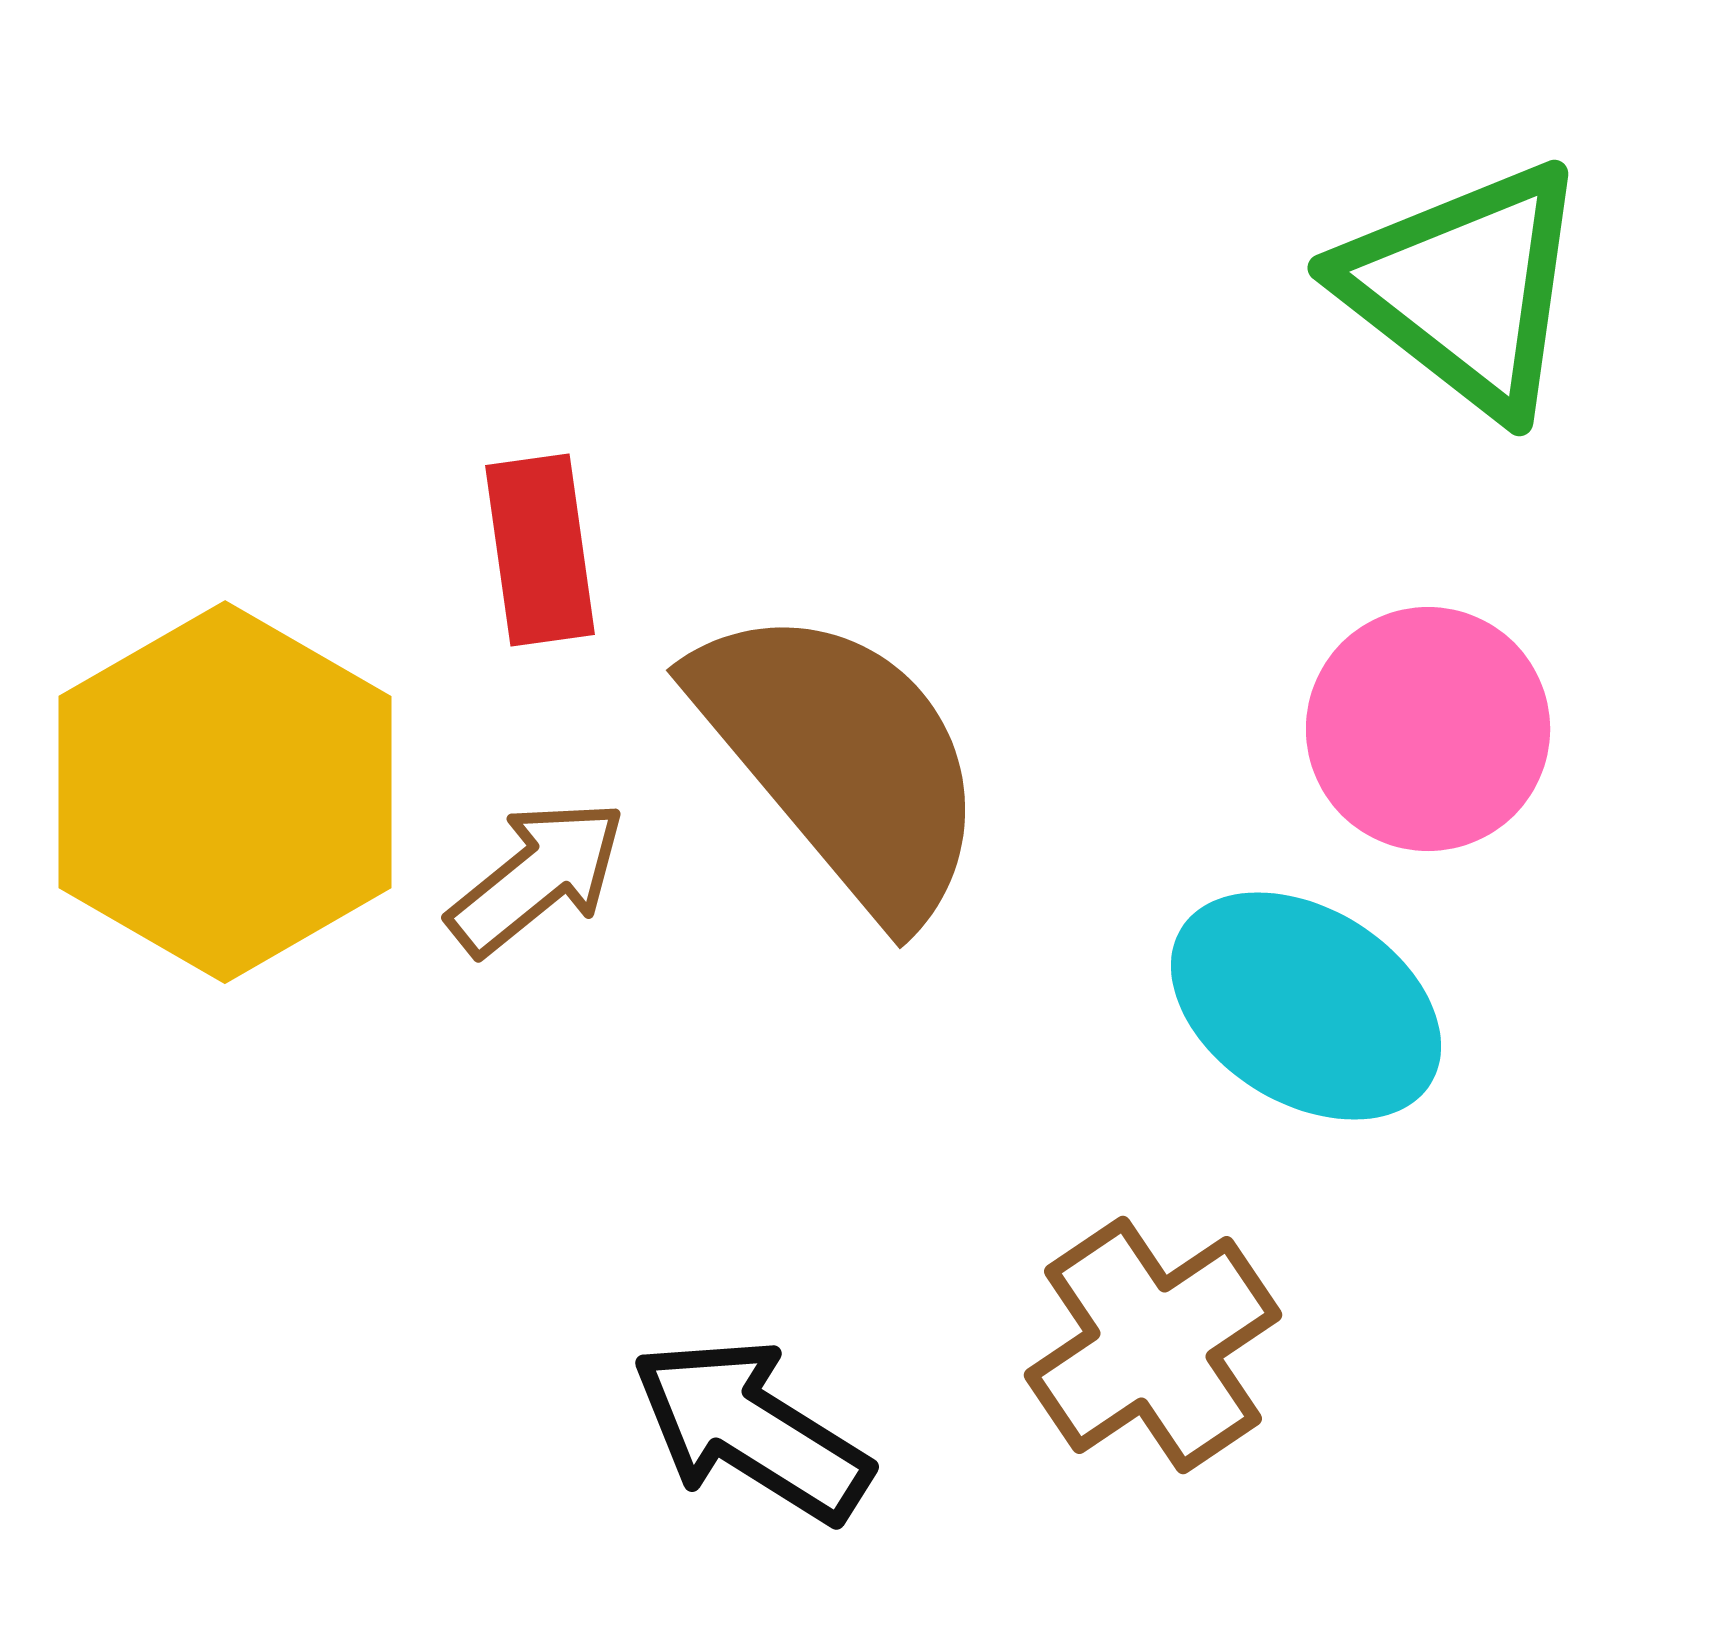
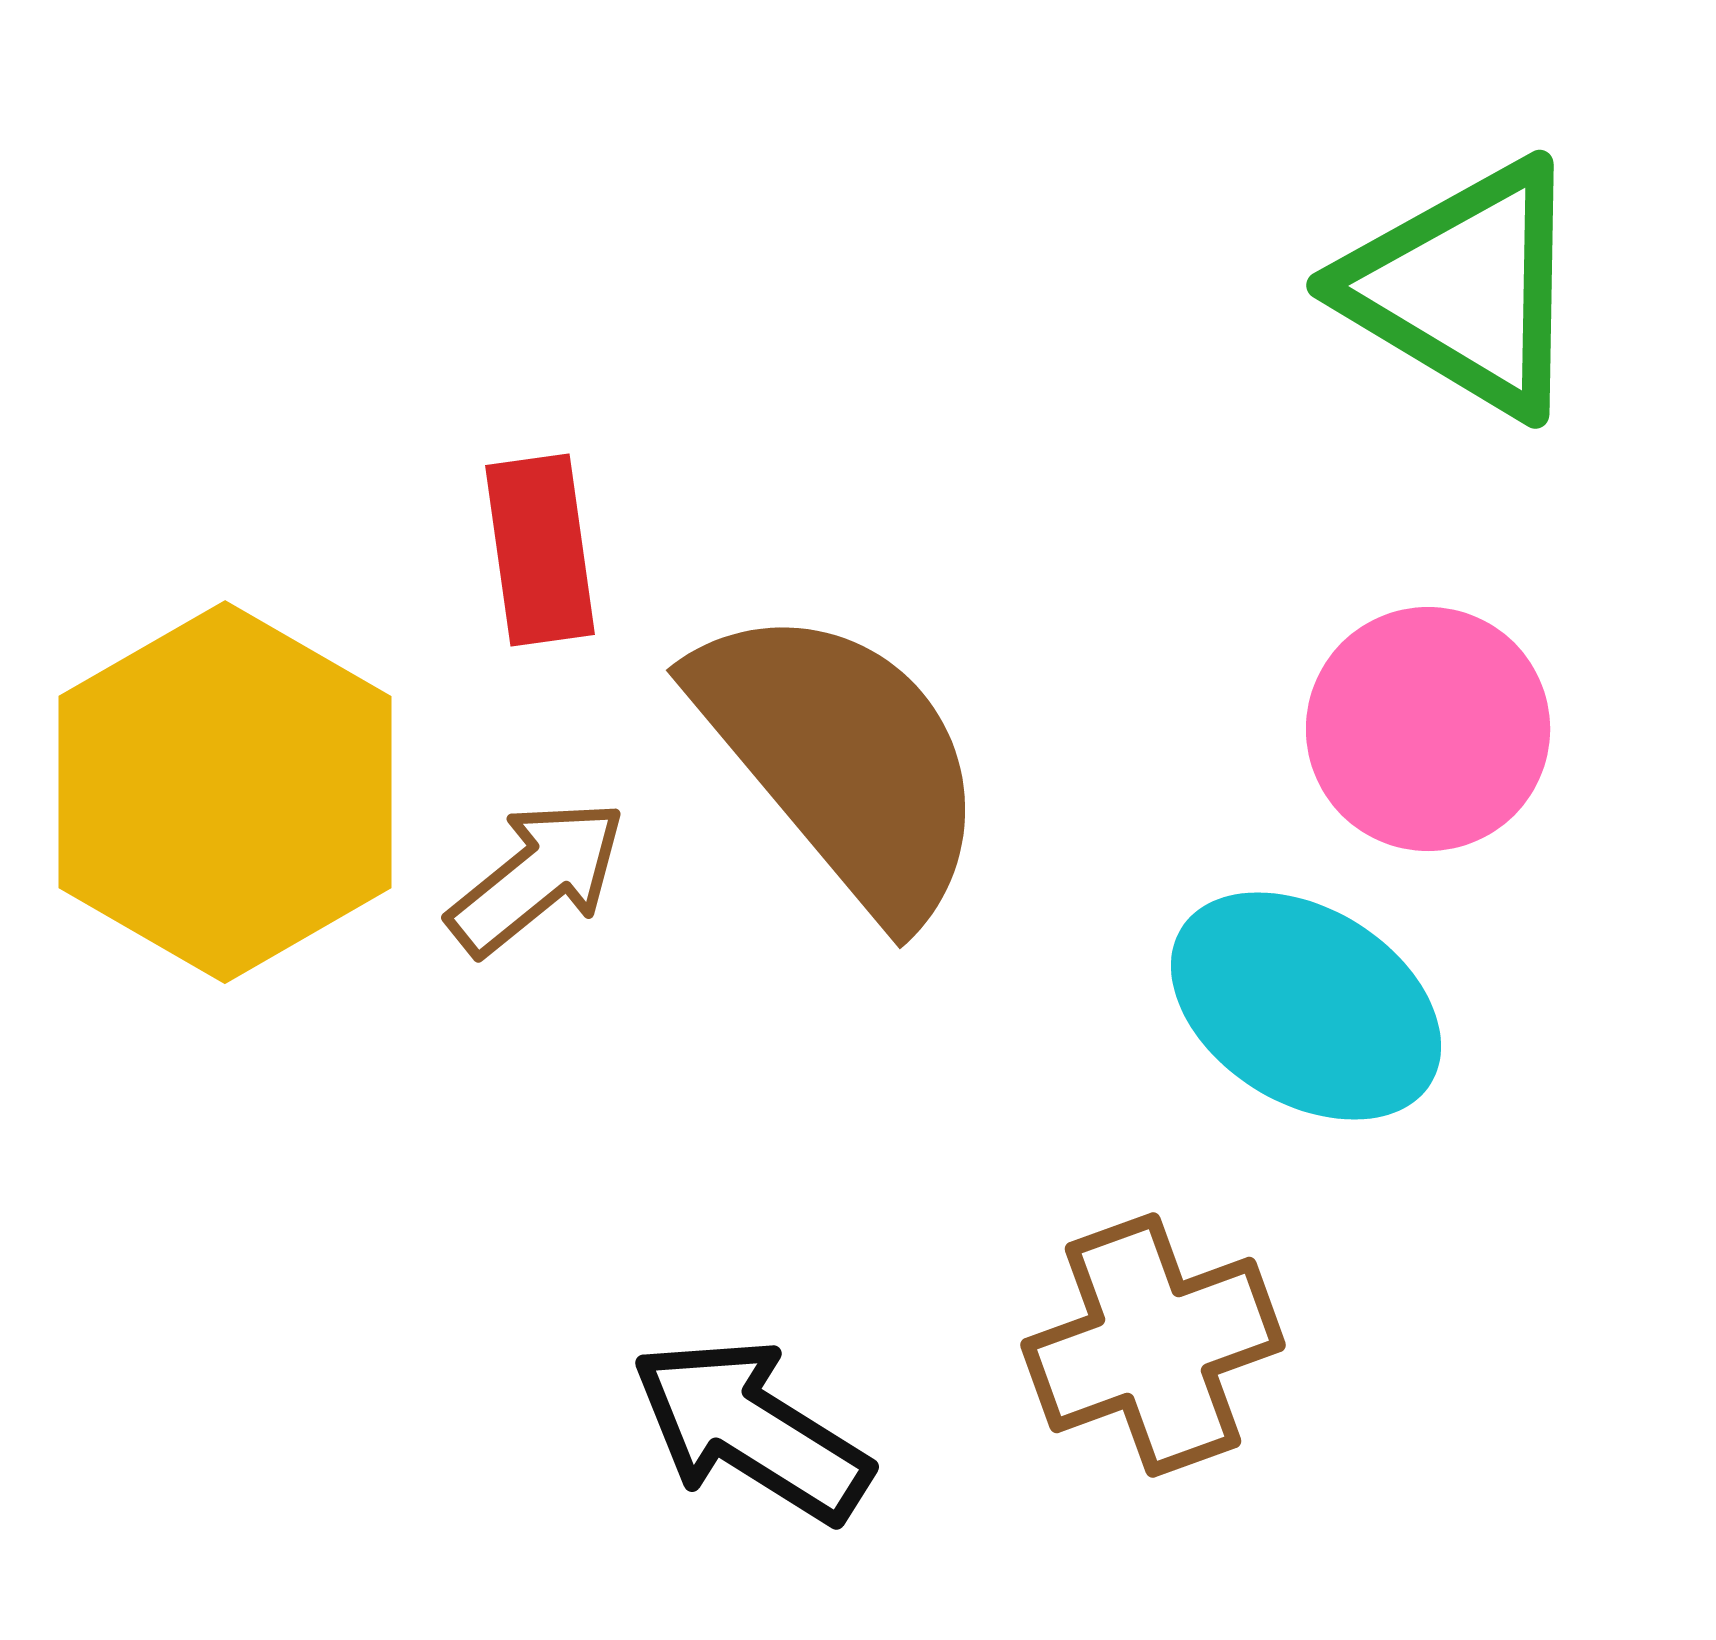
green triangle: rotated 7 degrees counterclockwise
brown cross: rotated 14 degrees clockwise
